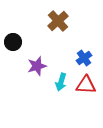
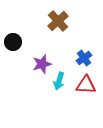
purple star: moved 5 px right, 2 px up
cyan arrow: moved 2 px left, 1 px up
